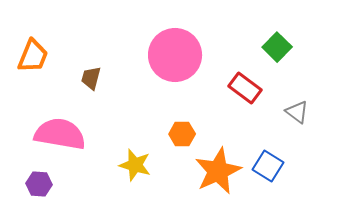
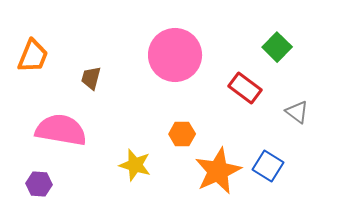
pink semicircle: moved 1 px right, 4 px up
